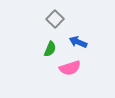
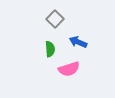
green semicircle: rotated 28 degrees counterclockwise
pink semicircle: moved 1 px left, 1 px down
